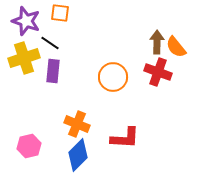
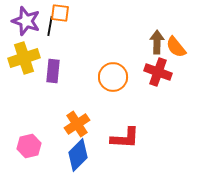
black line: moved 17 px up; rotated 66 degrees clockwise
orange cross: rotated 35 degrees clockwise
